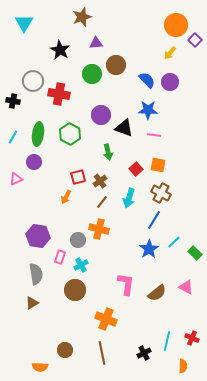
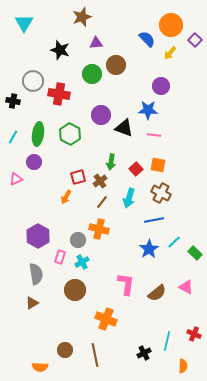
orange circle at (176, 25): moved 5 px left
black star at (60, 50): rotated 12 degrees counterclockwise
blue semicircle at (147, 80): moved 41 px up
purple circle at (170, 82): moved 9 px left, 4 px down
green arrow at (108, 152): moved 3 px right, 10 px down; rotated 21 degrees clockwise
blue line at (154, 220): rotated 48 degrees clockwise
purple hexagon at (38, 236): rotated 20 degrees clockwise
cyan cross at (81, 265): moved 1 px right, 3 px up
red cross at (192, 338): moved 2 px right, 4 px up
brown line at (102, 353): moved 7 px left, 2 px down
